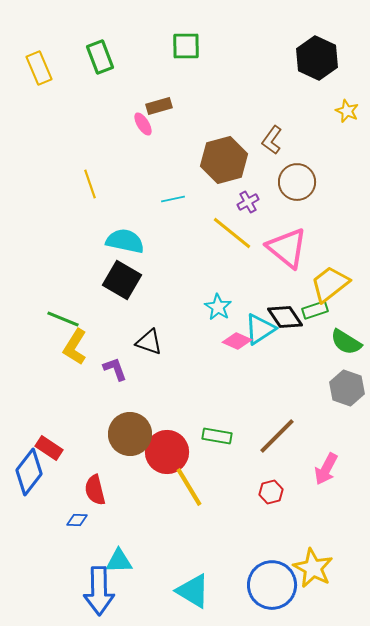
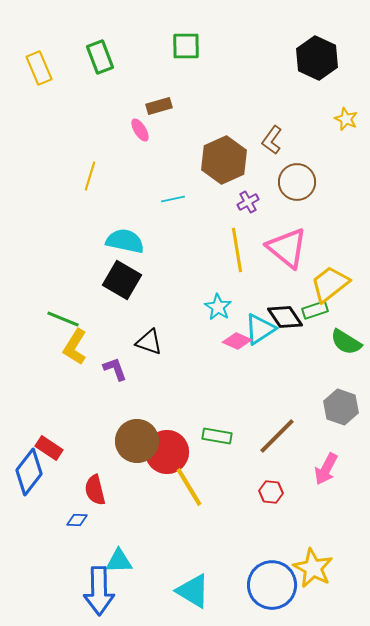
yellow star at (347, 111): moved 1 px left, 8 px down
pink ellipse at (143, 124): moved 3 px left, 6 px down
brown hexagon at (224, 160): rotated 9 degrees counterclockwise
yellow line at (90, 184): moved 8 px up; rotated 36 degrees clockwise
yellow line at (232, 233): moved 5 px right, 17 px down; rotated 42 degrees clockwise
gray hexagon at (347, 388): moved 6 px left, 19 px down
brown circle at (130, 434): moved 7 px right, 7 px down
red hexagon at (271, 492): rotated 20 degrees clockwise
